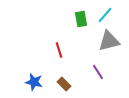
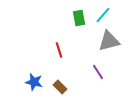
cyan line: moved 2 px left
green rectangle: moved 2 px left, 1 px up
brown rectangle: moved 4 px left, 3 px down
